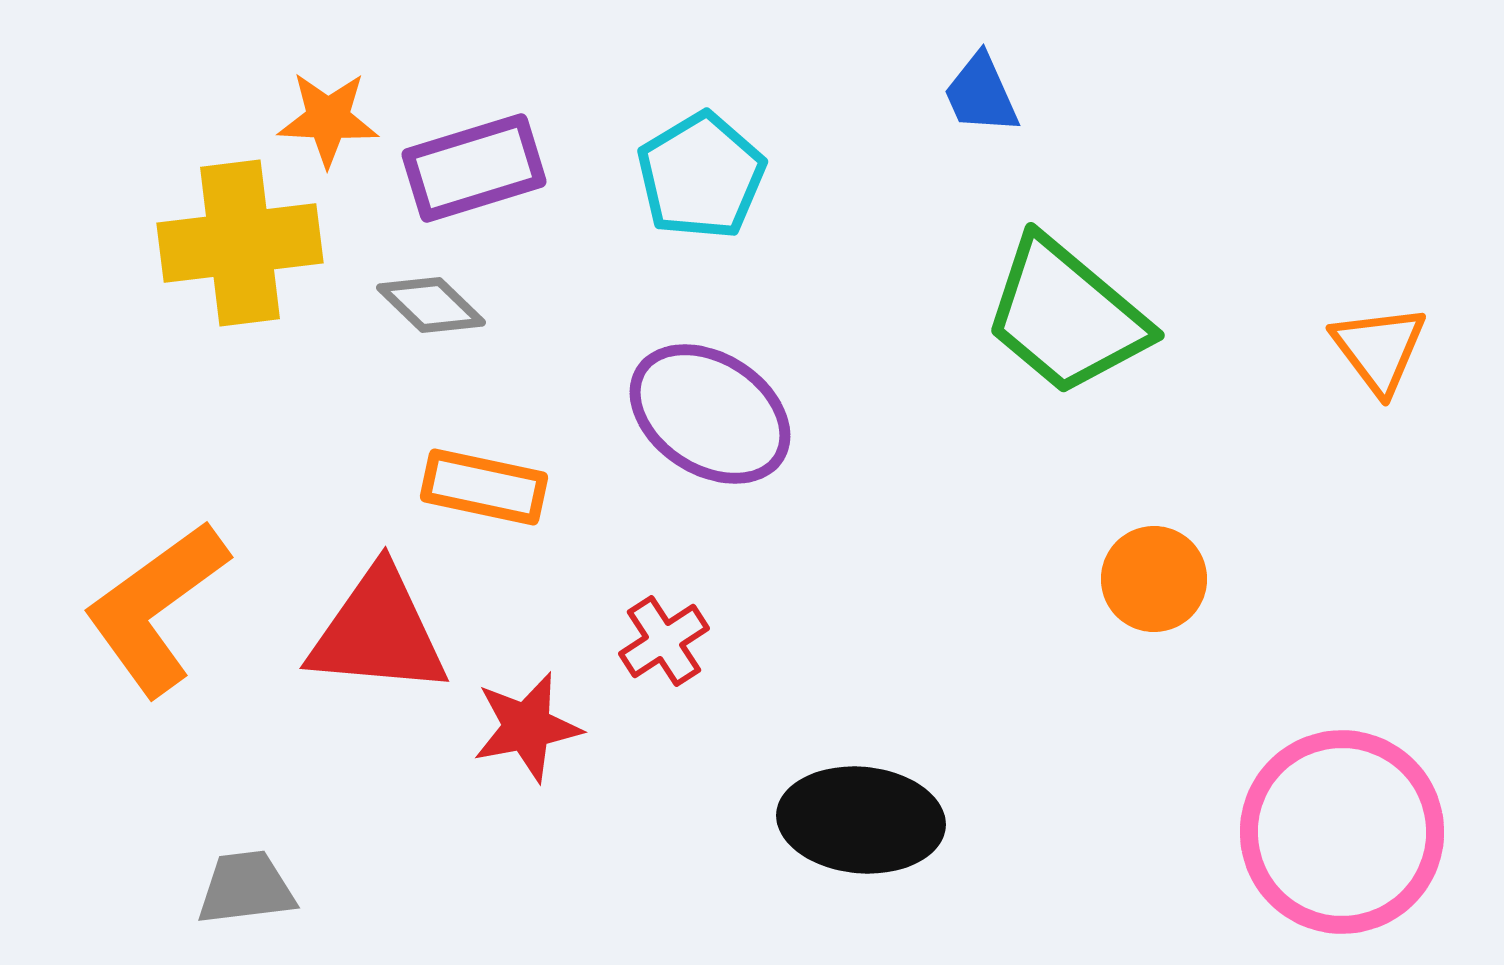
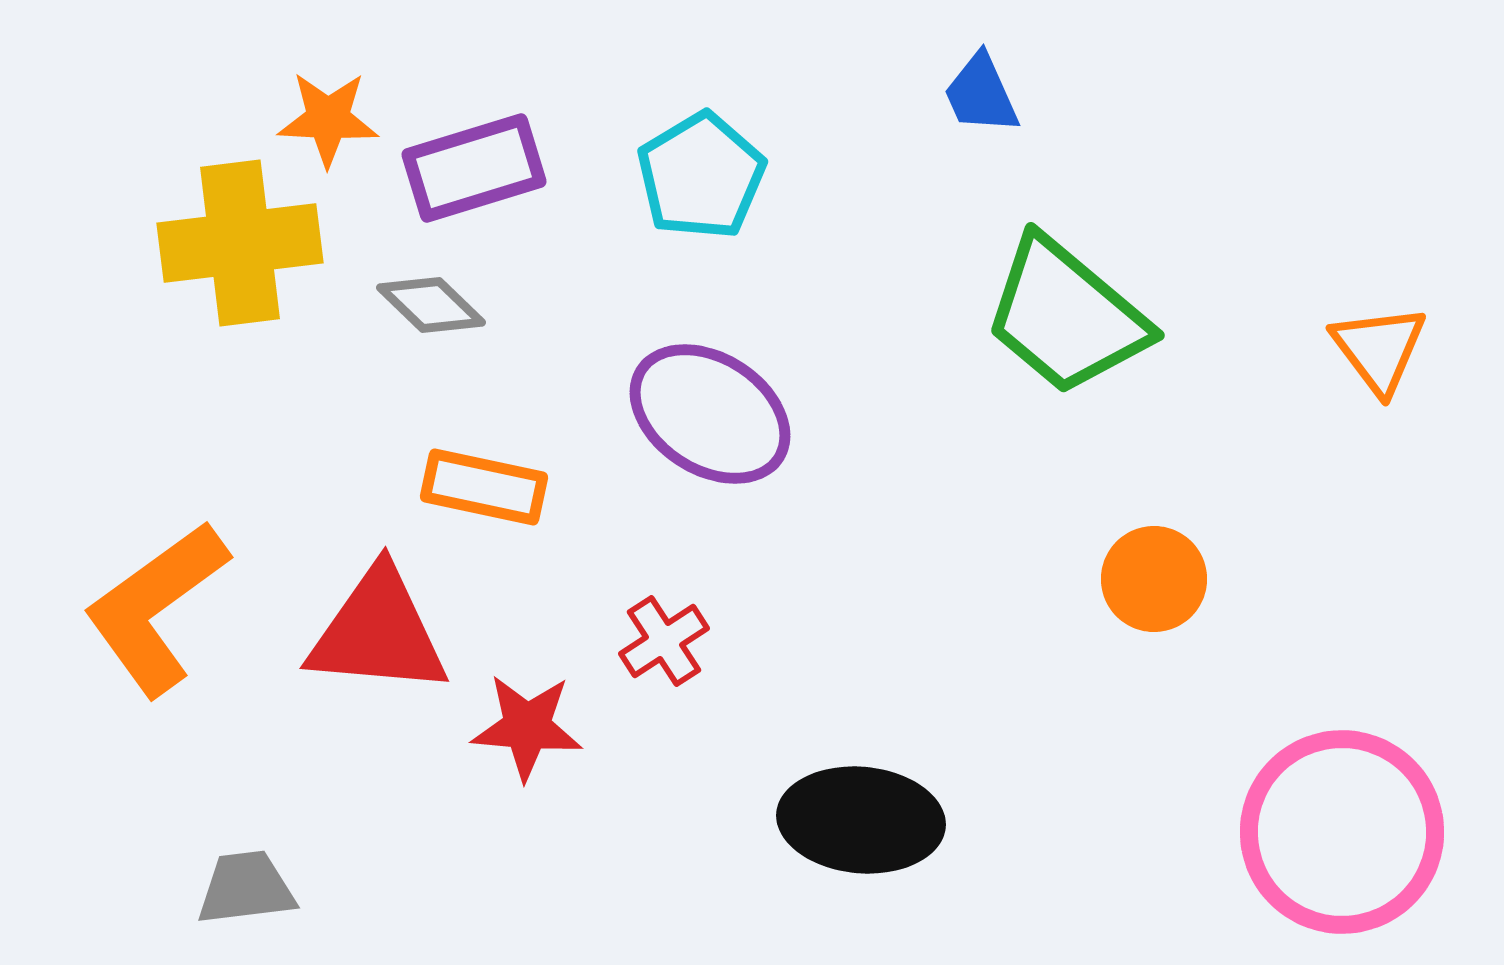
red star: rotated 16 degrees clockwise
